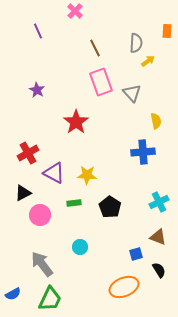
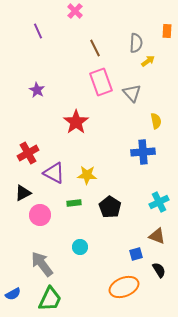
brown triangle: moved 1 px left, 1 px up
